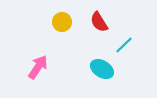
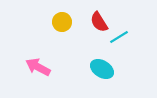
cyan line: moved 5 px left, 8 px up; rotated 12 degrees clockwise
pink arrow: rotated 95 degrees counterclockwise
